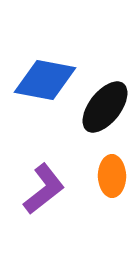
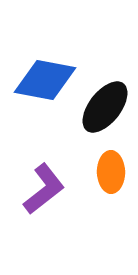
orange ellipse: moved 1 px left, 4 px up
